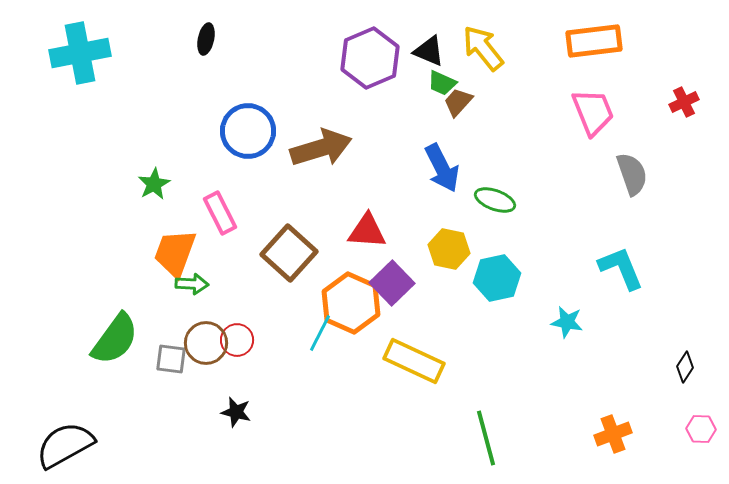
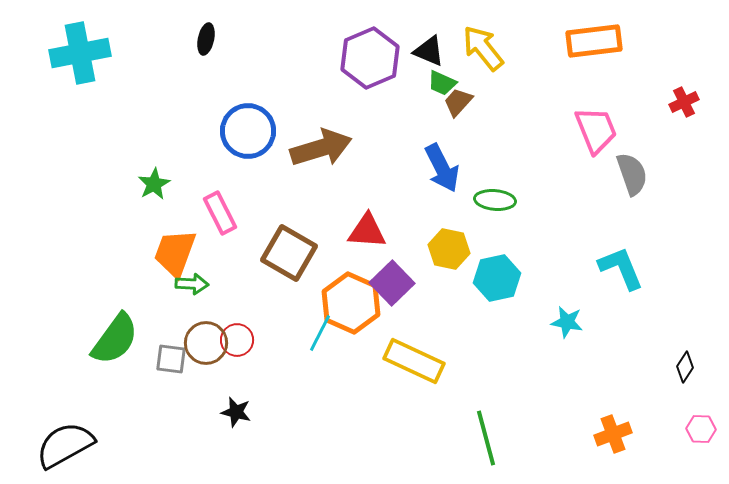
pink trapezoid: moved 3 px right, 18 px down
green ellipse: rotated 15 degrees counterclockwise
brown square: rotated 12 degrees counterclockwise
